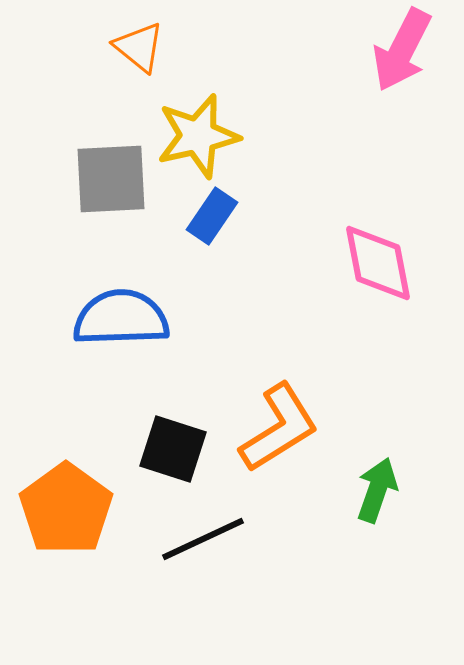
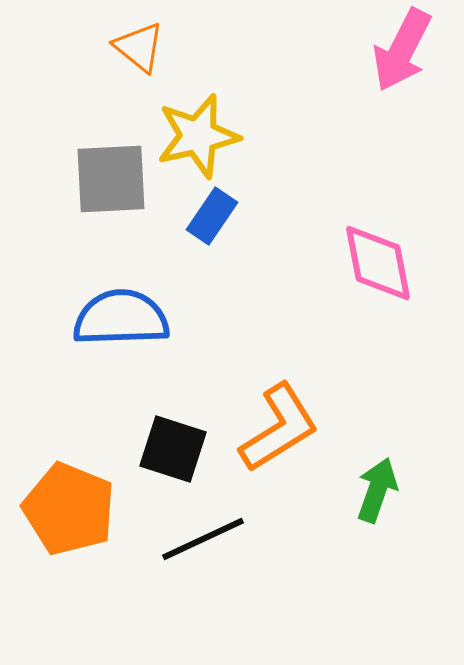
orange pentagon: moved 3 px right; rotated 14 degrees counterclockwise
